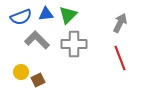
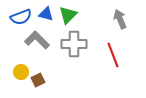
blue triangle: rotated 21 degrees clockwise
gray arrow: moved 4 px up; rotated 48 degrees counterclockwise
red line: moved 7 px left, 3 px up
